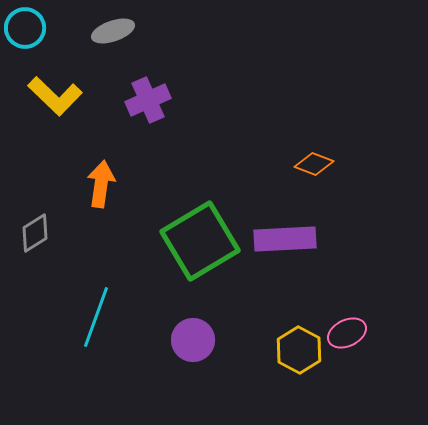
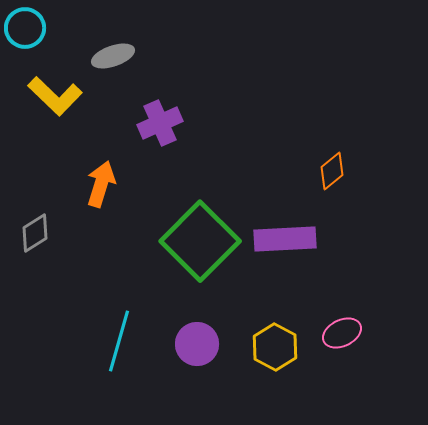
gray ellipse: moved 25 px down
purple cross: moved 12 px right, 23 px down
orange diamond: moved 18 px right, 7 px down; rotated 60 degrees counterclockwise
orange arrow: rotated 9 degrees clockwise
green square: rotated 14 degrees counterclockwise
cyan line: moved 23 px right, 24 px down; rotated 4 degrees counterclockwise
pink ellipse: moved 5 px left
purple circle: moved 4 px right, 4 px down
yellow hexagon: moved 24 px left, 3 px up
